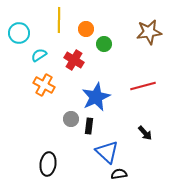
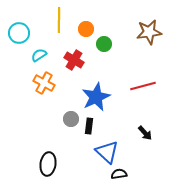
orange cross: moved 2 px up
